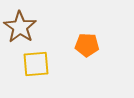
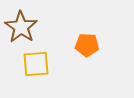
brown star: moved 1 px right
